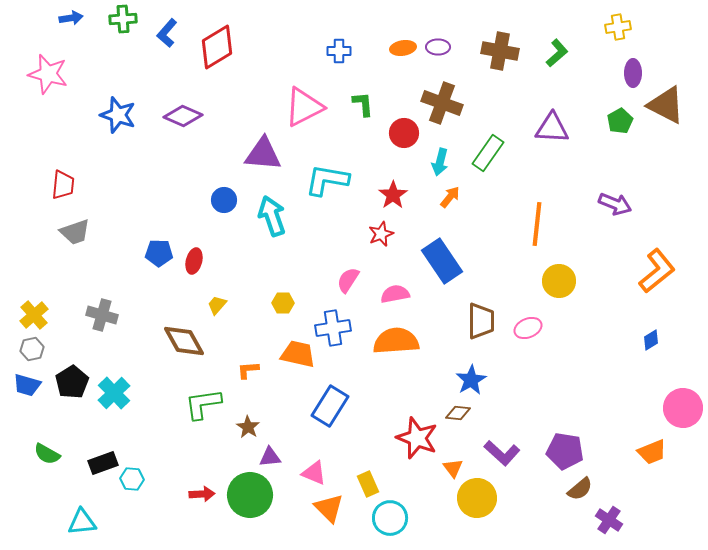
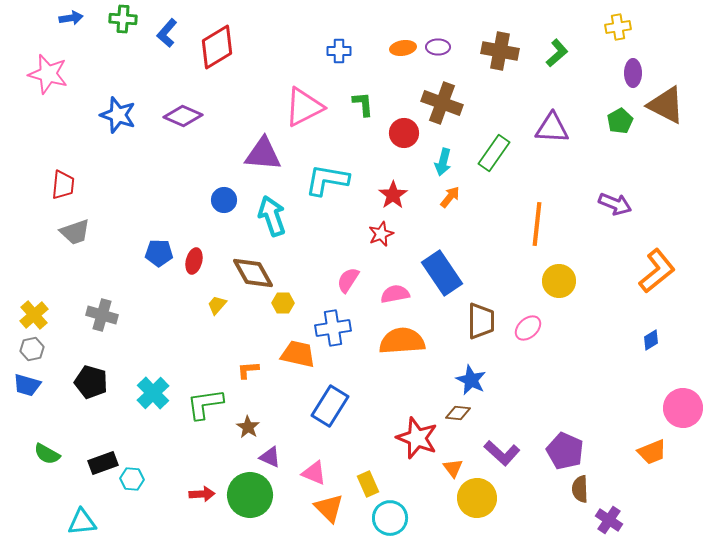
green cross at (123, 19): rotated 8 degrees clockwise
green rectangle at (488, 153): moved 6 px right
cyan arrow at (440, 162): moved 3 px right
blue rectangle at (442, 261): moved 12 px down
pink ellipse at (528, 328): rotated 20 degrees counterclockwise
brown diamond at (184, 341): moved 69 px right, 68 px up
orange semicircle at (396, 341): moved 6 px right
blue star at (471, 380): rotated 16 degrees counterclockwise
black pentagon at (72, 382): moved 19 px right; rotated 24 degrees counterclockwise
cyan cross at (114, 393): moved 39 px right
green L-shape at (203, 404): moved 2 px right
purple pentagon at (565, 451): rotated 15 degrees clockwise
purple triangle at (270, 457): rotated 30 degrees clockwise
brown semicircle at (580, 489): rotated 128 degrees clockwise
